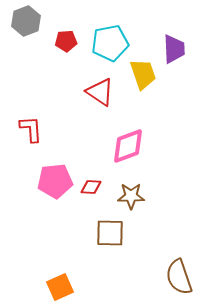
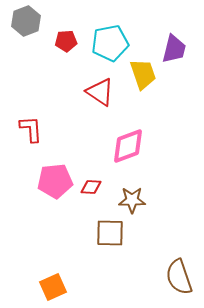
purple trapezoid: rotated 16 degrees clockwise
brown star: moved 1 px right, 4 px down
orange square: moved 7 px left
